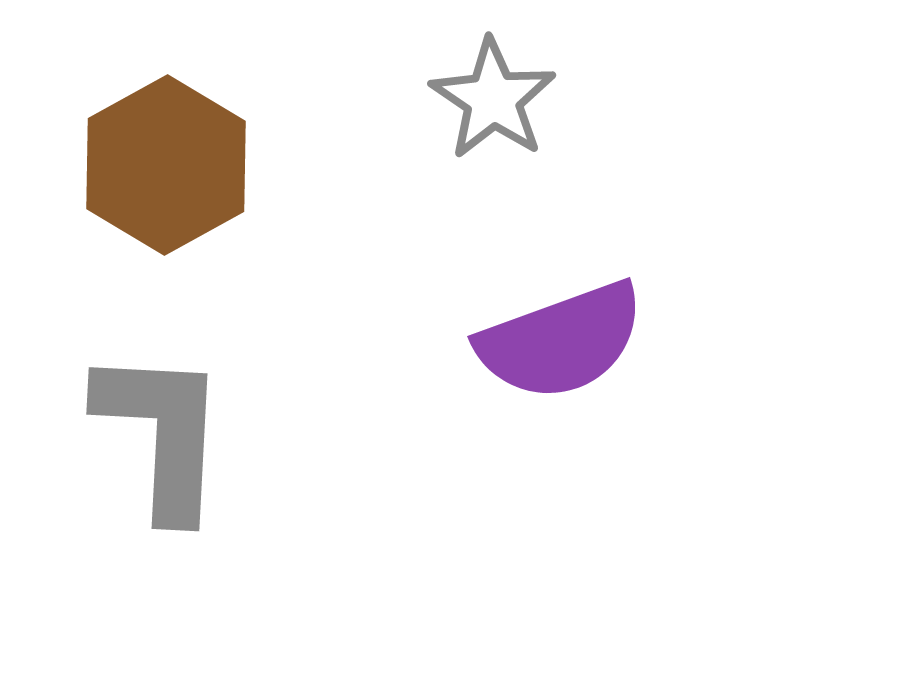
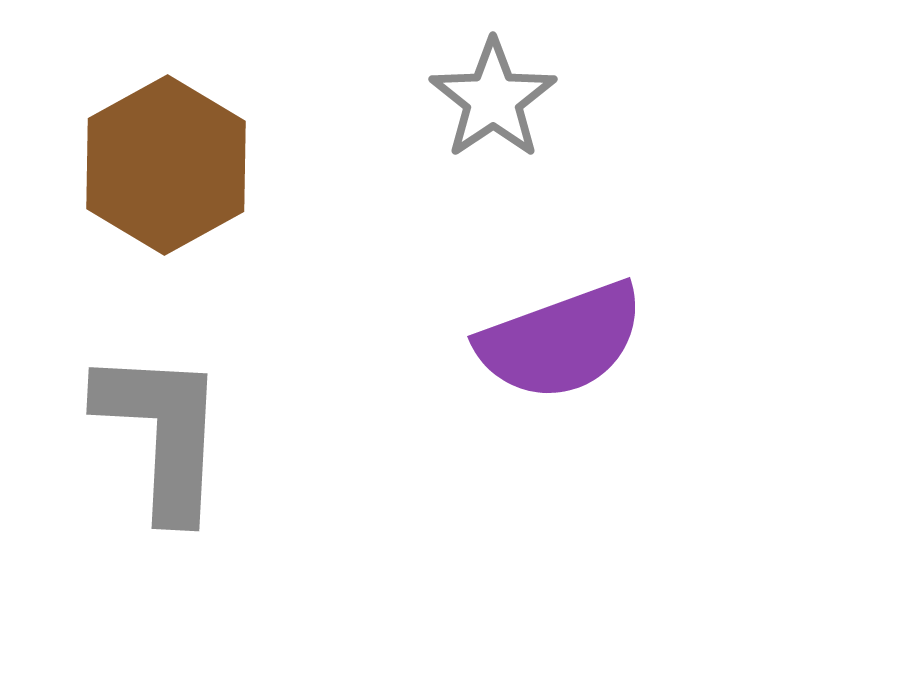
gray star: rotated 4 degrees clockwise
